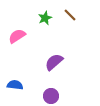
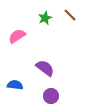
purple semicircle: moved 9 px left, 6 px down; rotated 78 degrees clockwise
